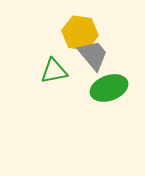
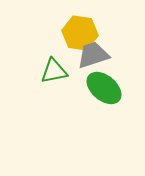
gray trapezoid: rotated 68 degrees counterclockwise
green ellipse: moved 5 px left; rotated 60 degrees clockwise
